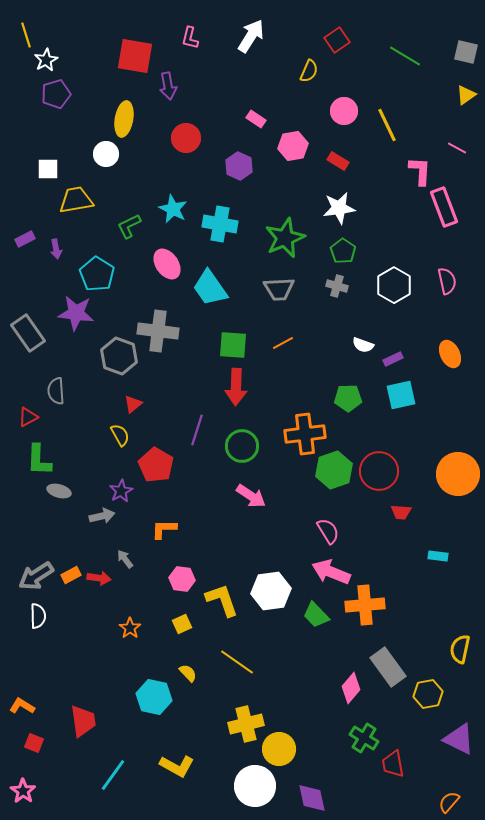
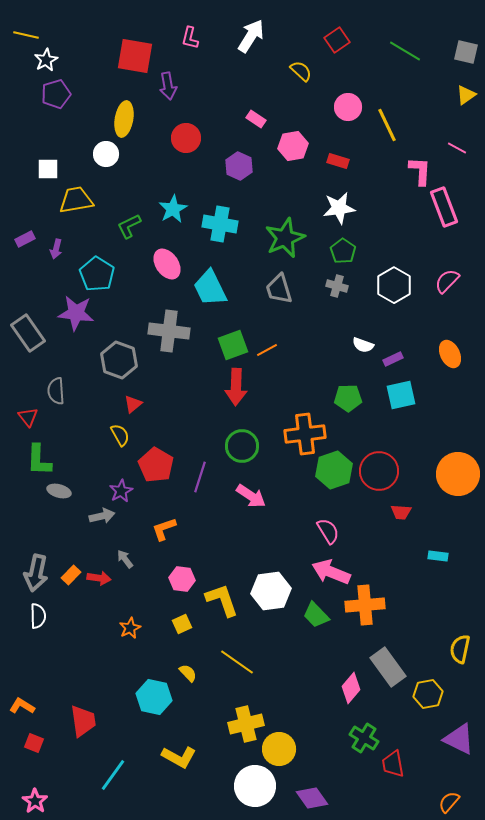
yellow line at (26, 35): rotated 60 degrees counterclockwise
green line at (405, 56): moved 5 px up
yellow semicircle at (309, 71): moved 8 px left; rotated 70 degrees counterclockwise
pink circle at (344, 111): moved 4 px right, 4 px up
red rectangle at (338, 161): rotated 15 degrees counterclockwise
cyan star at (173, 209): rotated 16 degrees clockwise
purple arrow at (56, 249): rotated 24 degrees clockwise
pink semicircle at (447, 281): rotated 124 degrees counterclockwise
cyan trapezoid at (210, 288): rotated 9 degrees clockwise
gray trapezoid at (279, 289): rotated 76 degrees clockwise
gray cross at (158, 331): moved 11 px right
orange line at (283, 343): moved 16 px left, 7 px down
green square at (233, 345): rotated 24 degrees counterclockwise
gray hexagon at (119, 356): moved 4 px down
red triangle at (28, 417): rotated 40 degrees counterclockwise
purple line at (197, 430): moved 3 px right, 47 px down
orange L-shape at (164, 529): rotated 20 degrees counterclockwise
orange rectangle at (71, 575): rotated 18 degrees counterclockwise
gray arrow at (36, 576): moved 3 px up; rotated 45 degrees counterclockwise
orange star at (130, 628): rotated 10 degrees clockwise
yellow L-shape at (177, 766): moved 2 px right, 9 px up
pink star at (23, 791): moved 12 px right, 10 px down
purple diamond at (312, 798): rotated 24 degrees counterclockwise
